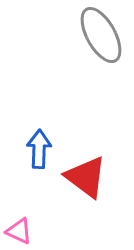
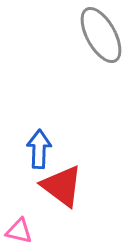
red triangle: moved 24 px left, 9 px down
pink triangle: rotated 12 degrees counterclockwise
